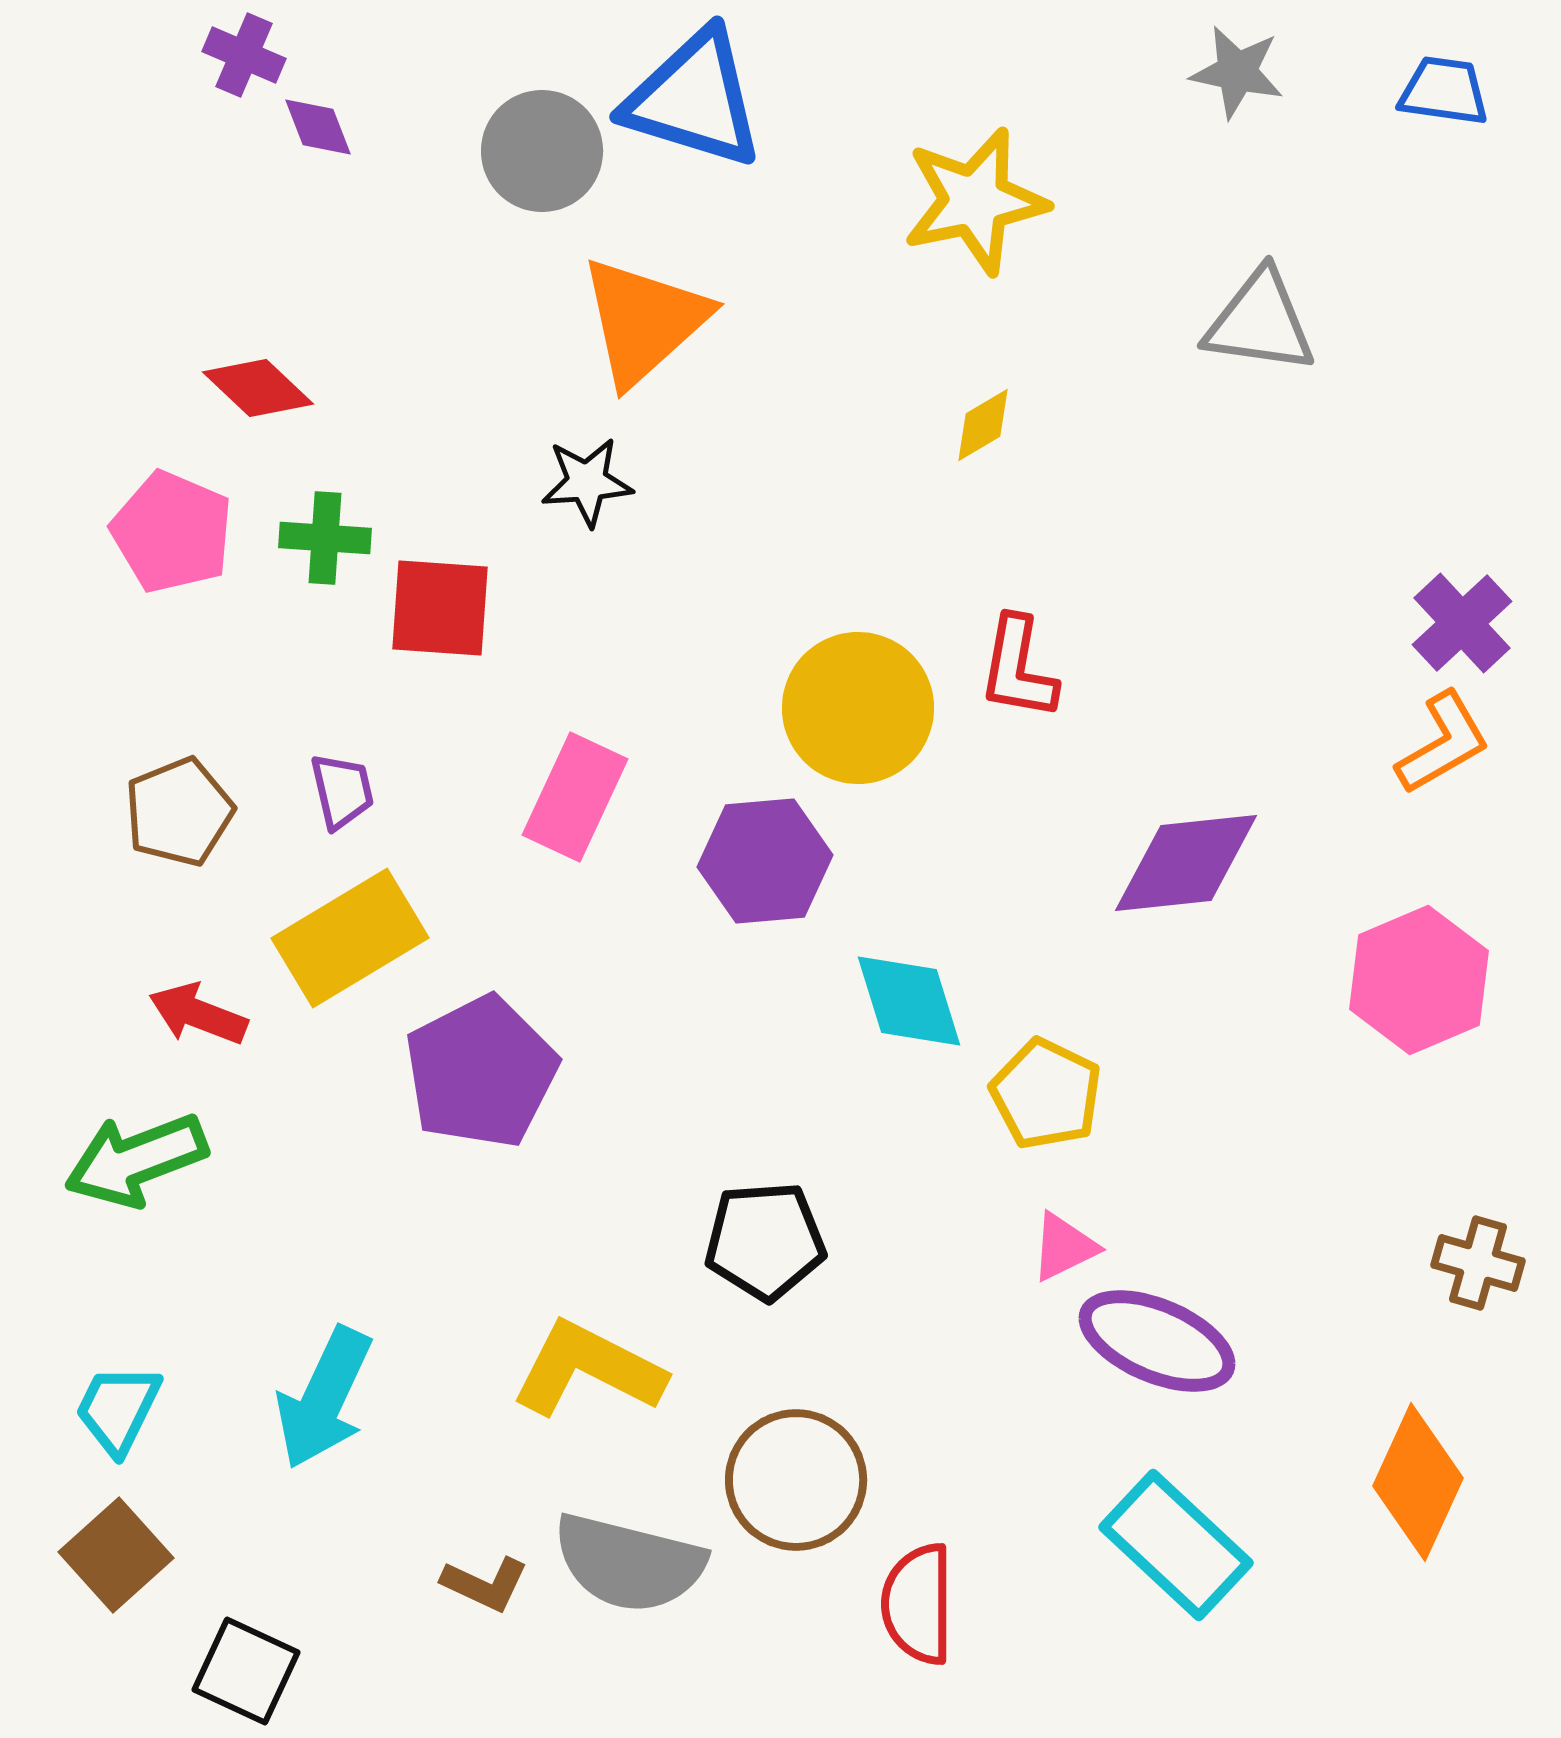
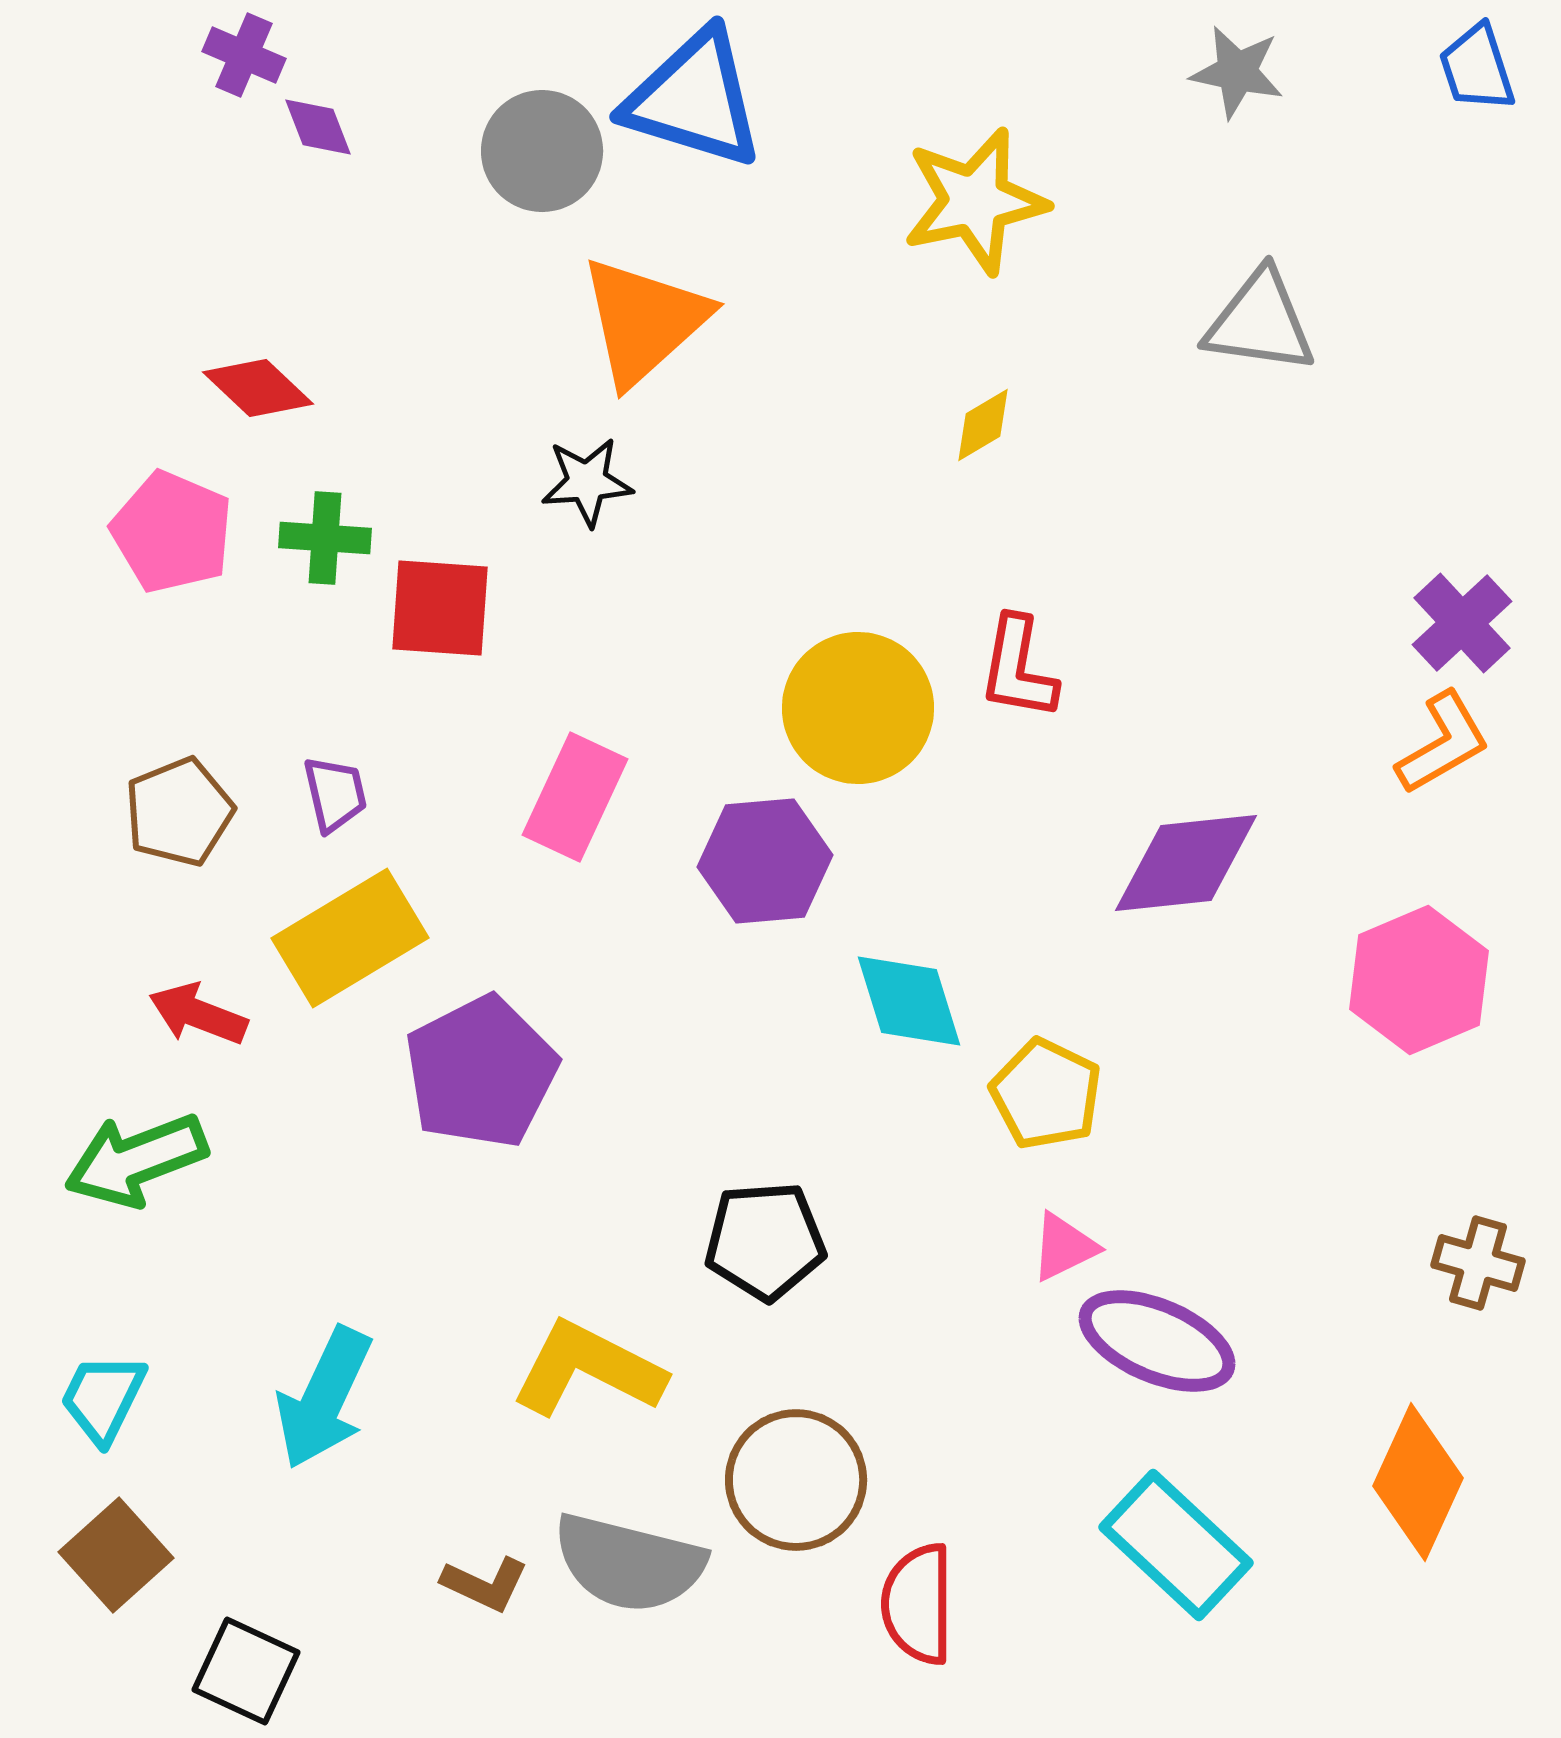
blue trapezoid at (1444, 91): moved 33 px right, 23 px up; rotated 116 degrees counterclockwise
purple trapezoid at (342, 791): moved 7 px left, 3 px down
cyan trapezoid at (118, 1409): moved 15 px left, 11 px up
